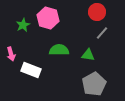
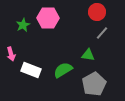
pink hexagon: rotated 15 degrees counterclockwise
green semicircle: moved 4 px right, 20 px down; rotated 30 degrees counterclockwise
